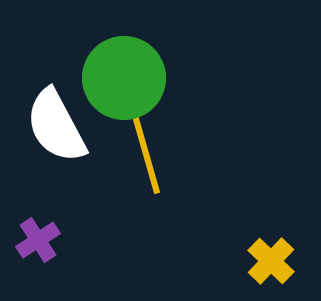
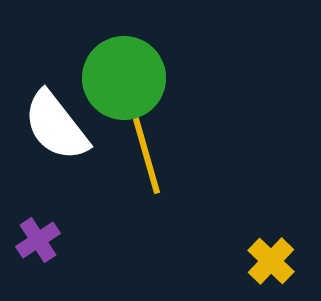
white semicircle: rotated 10 degrees counterclockwise
